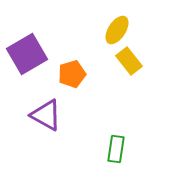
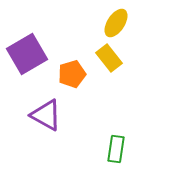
yellow ellipse: moved 1 px left, 7 px up
yellow rectangle: moved 20 px left, 3 px up
